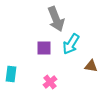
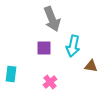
gray arrow: moved 4 px left
cyan arrow: moved 2 px right, 2 px down; rotated 20 degrees counterclockwise
